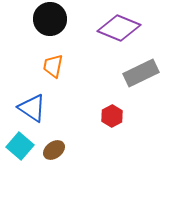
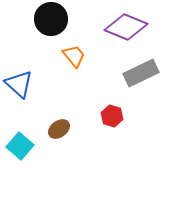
black circle: moved 1 px right
purple diamond: moved 7 px right, 1 px up
orange trapezoid: moved 21 px right, 10 px up; rotated 130 degrees clockwise
blue triangle: moved 13 px left, 24 px up; rotated 8 degrees clockwise
red hexagon: rotated 15 degrees counterclockwise
brown ellipse: moved 5 px right, 21 px up
